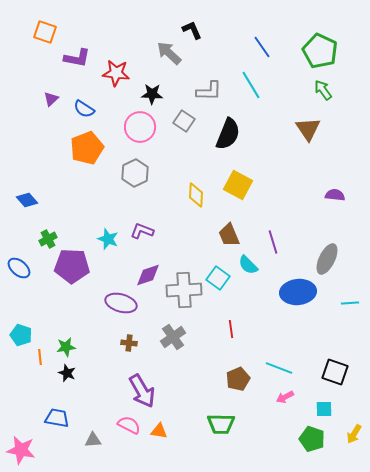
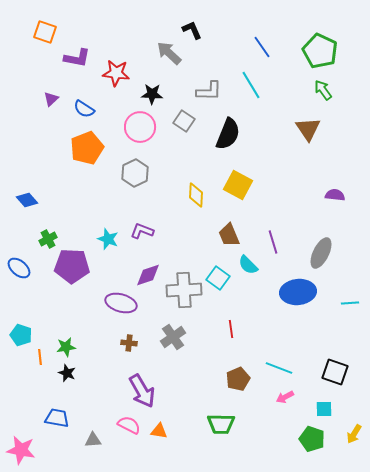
gray ellipse at (327, 259): moved 6 px left, 6 px up
